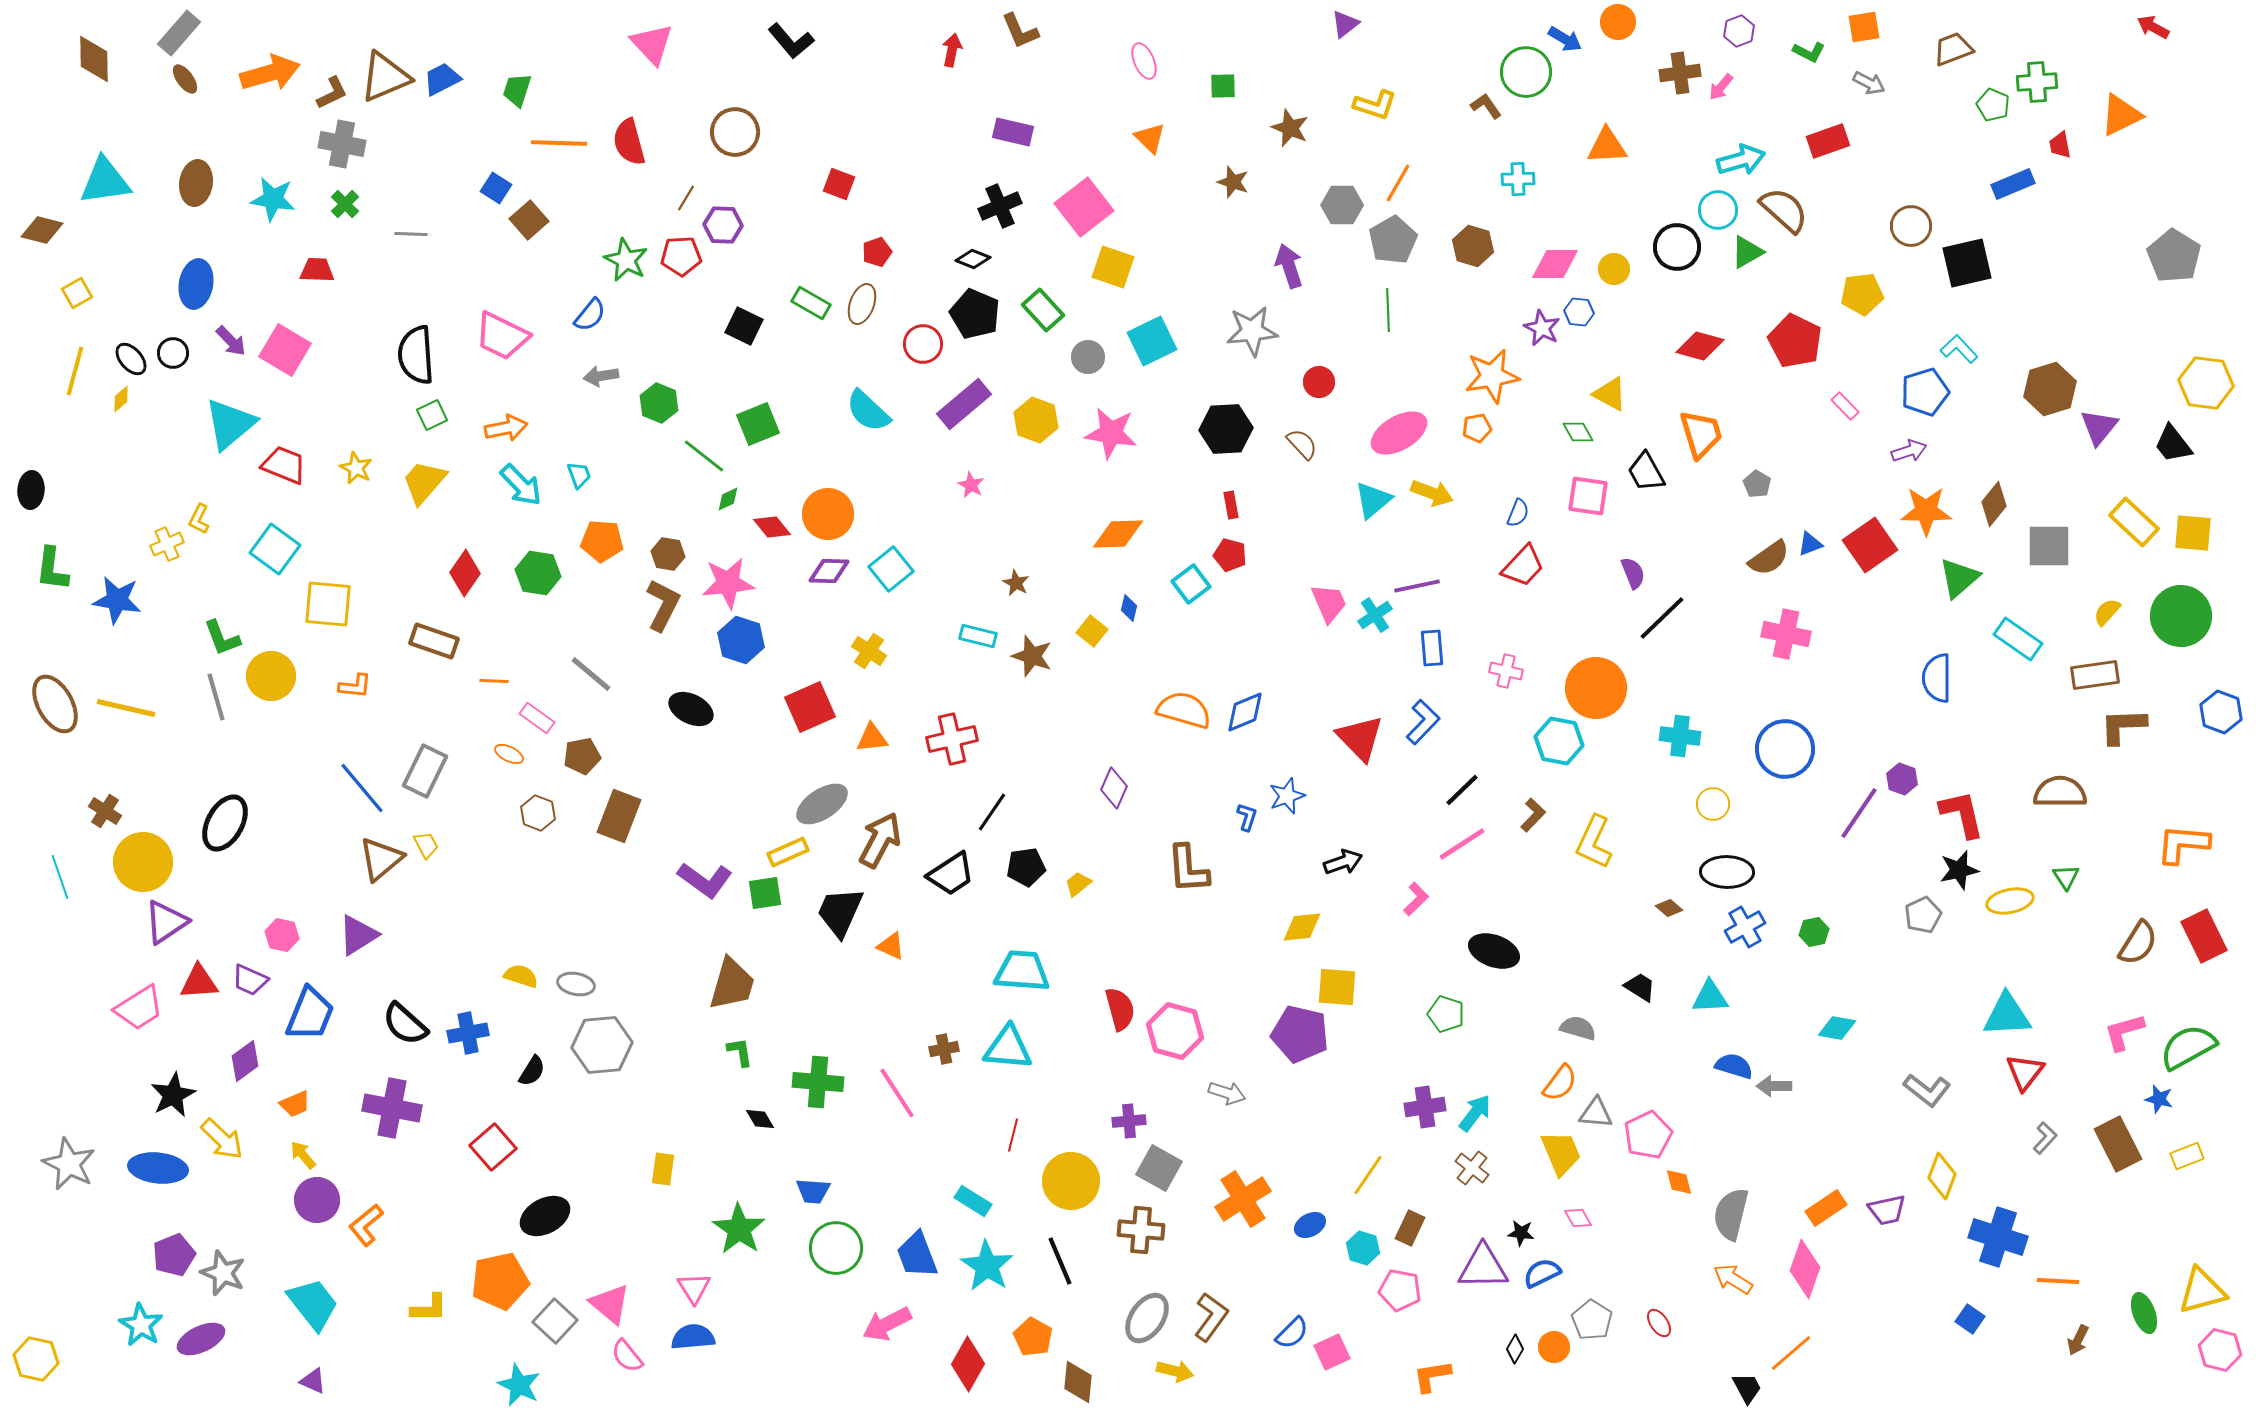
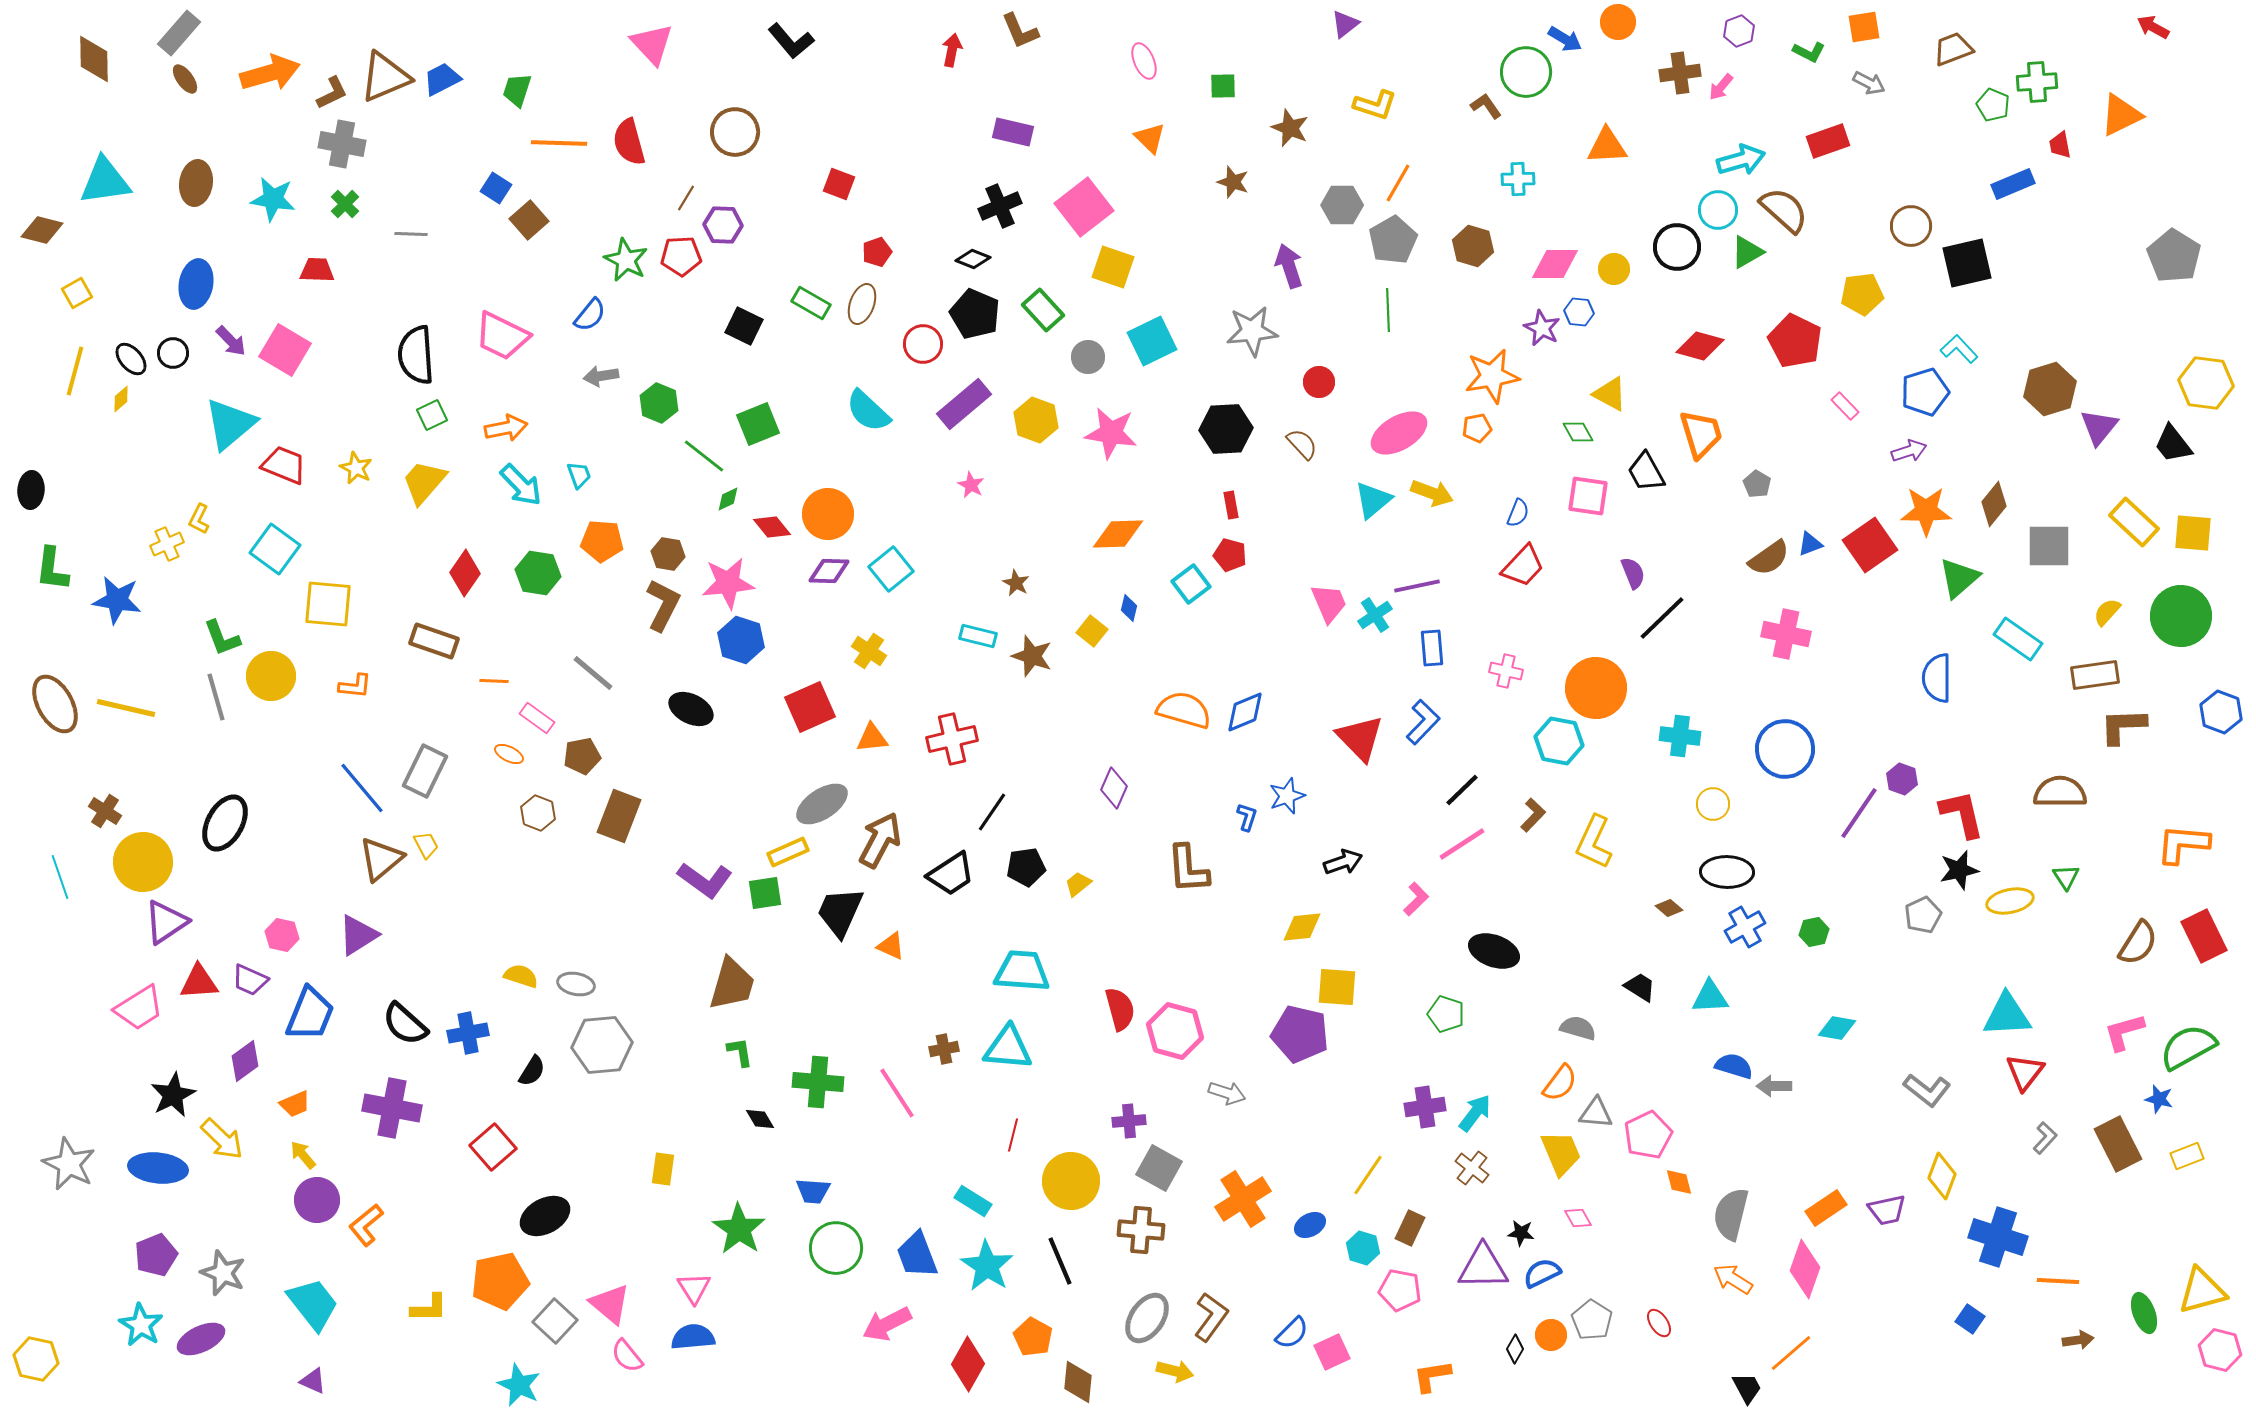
gray line at (591, 674): moved 2 px right, 1 px up
purple pentagon at (174, 1255): moved 18 px left
brown arrow at (2078, 1340): rotated 124 degrees counterclockwise
orange circle at (1554, 1347): moved 3 px left, 12 px up
